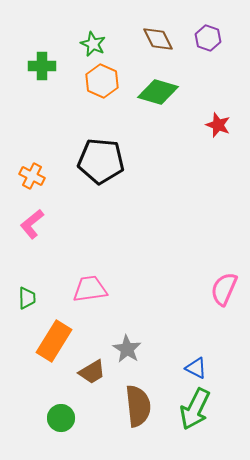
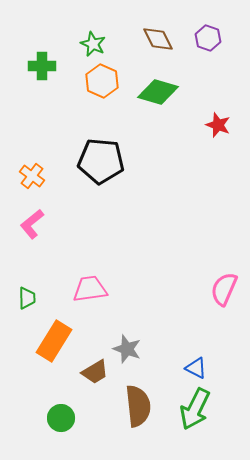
orange cross: rotated 10 degrees clockwise
gray star: rotated 12 degrees counterclockwise
brown trapezoid: moved 3 px right
